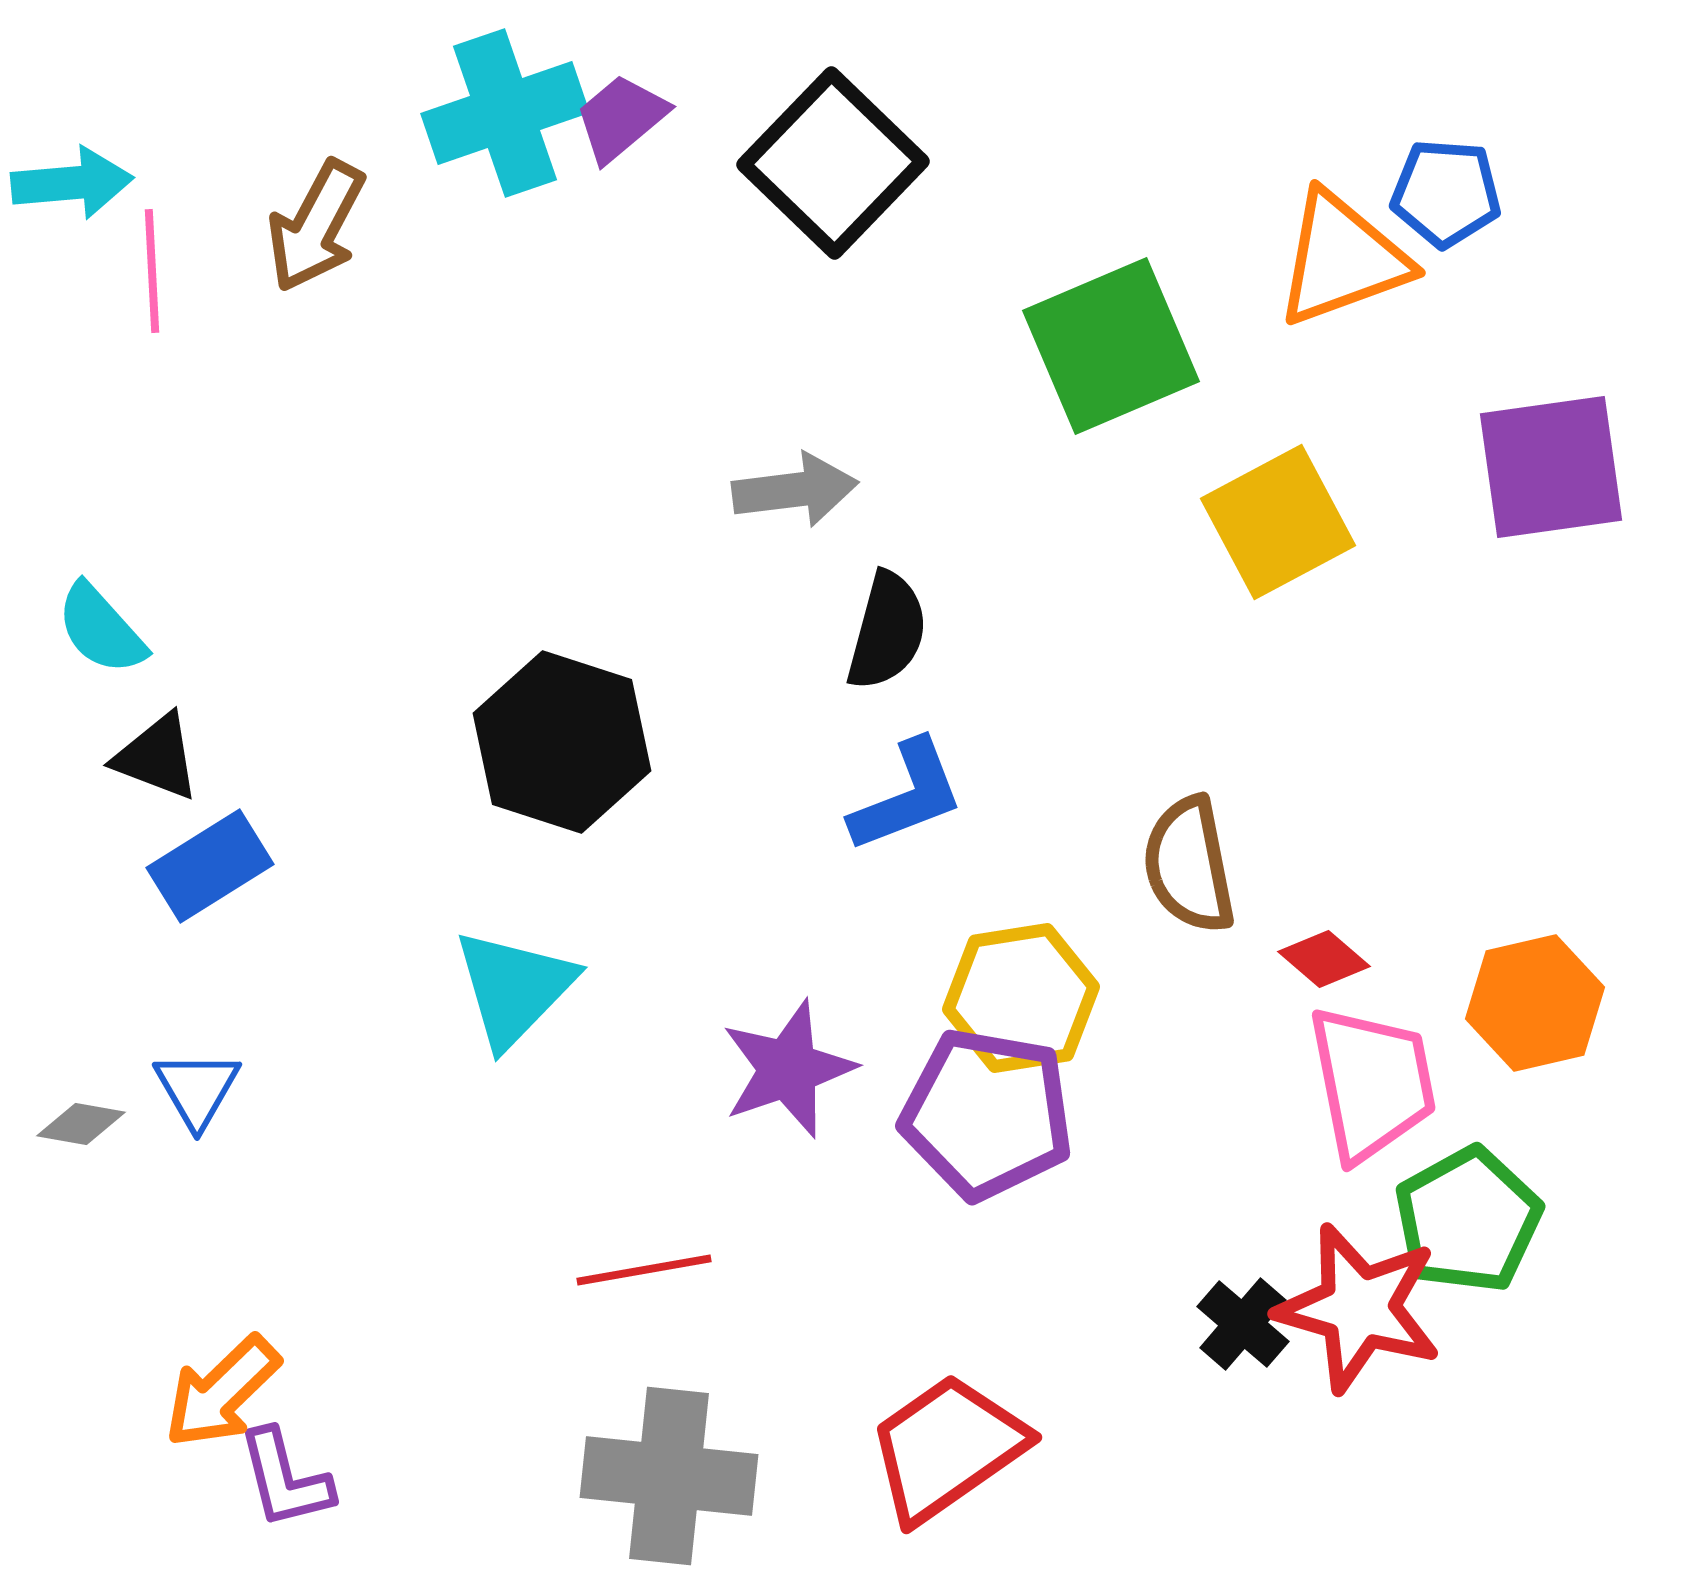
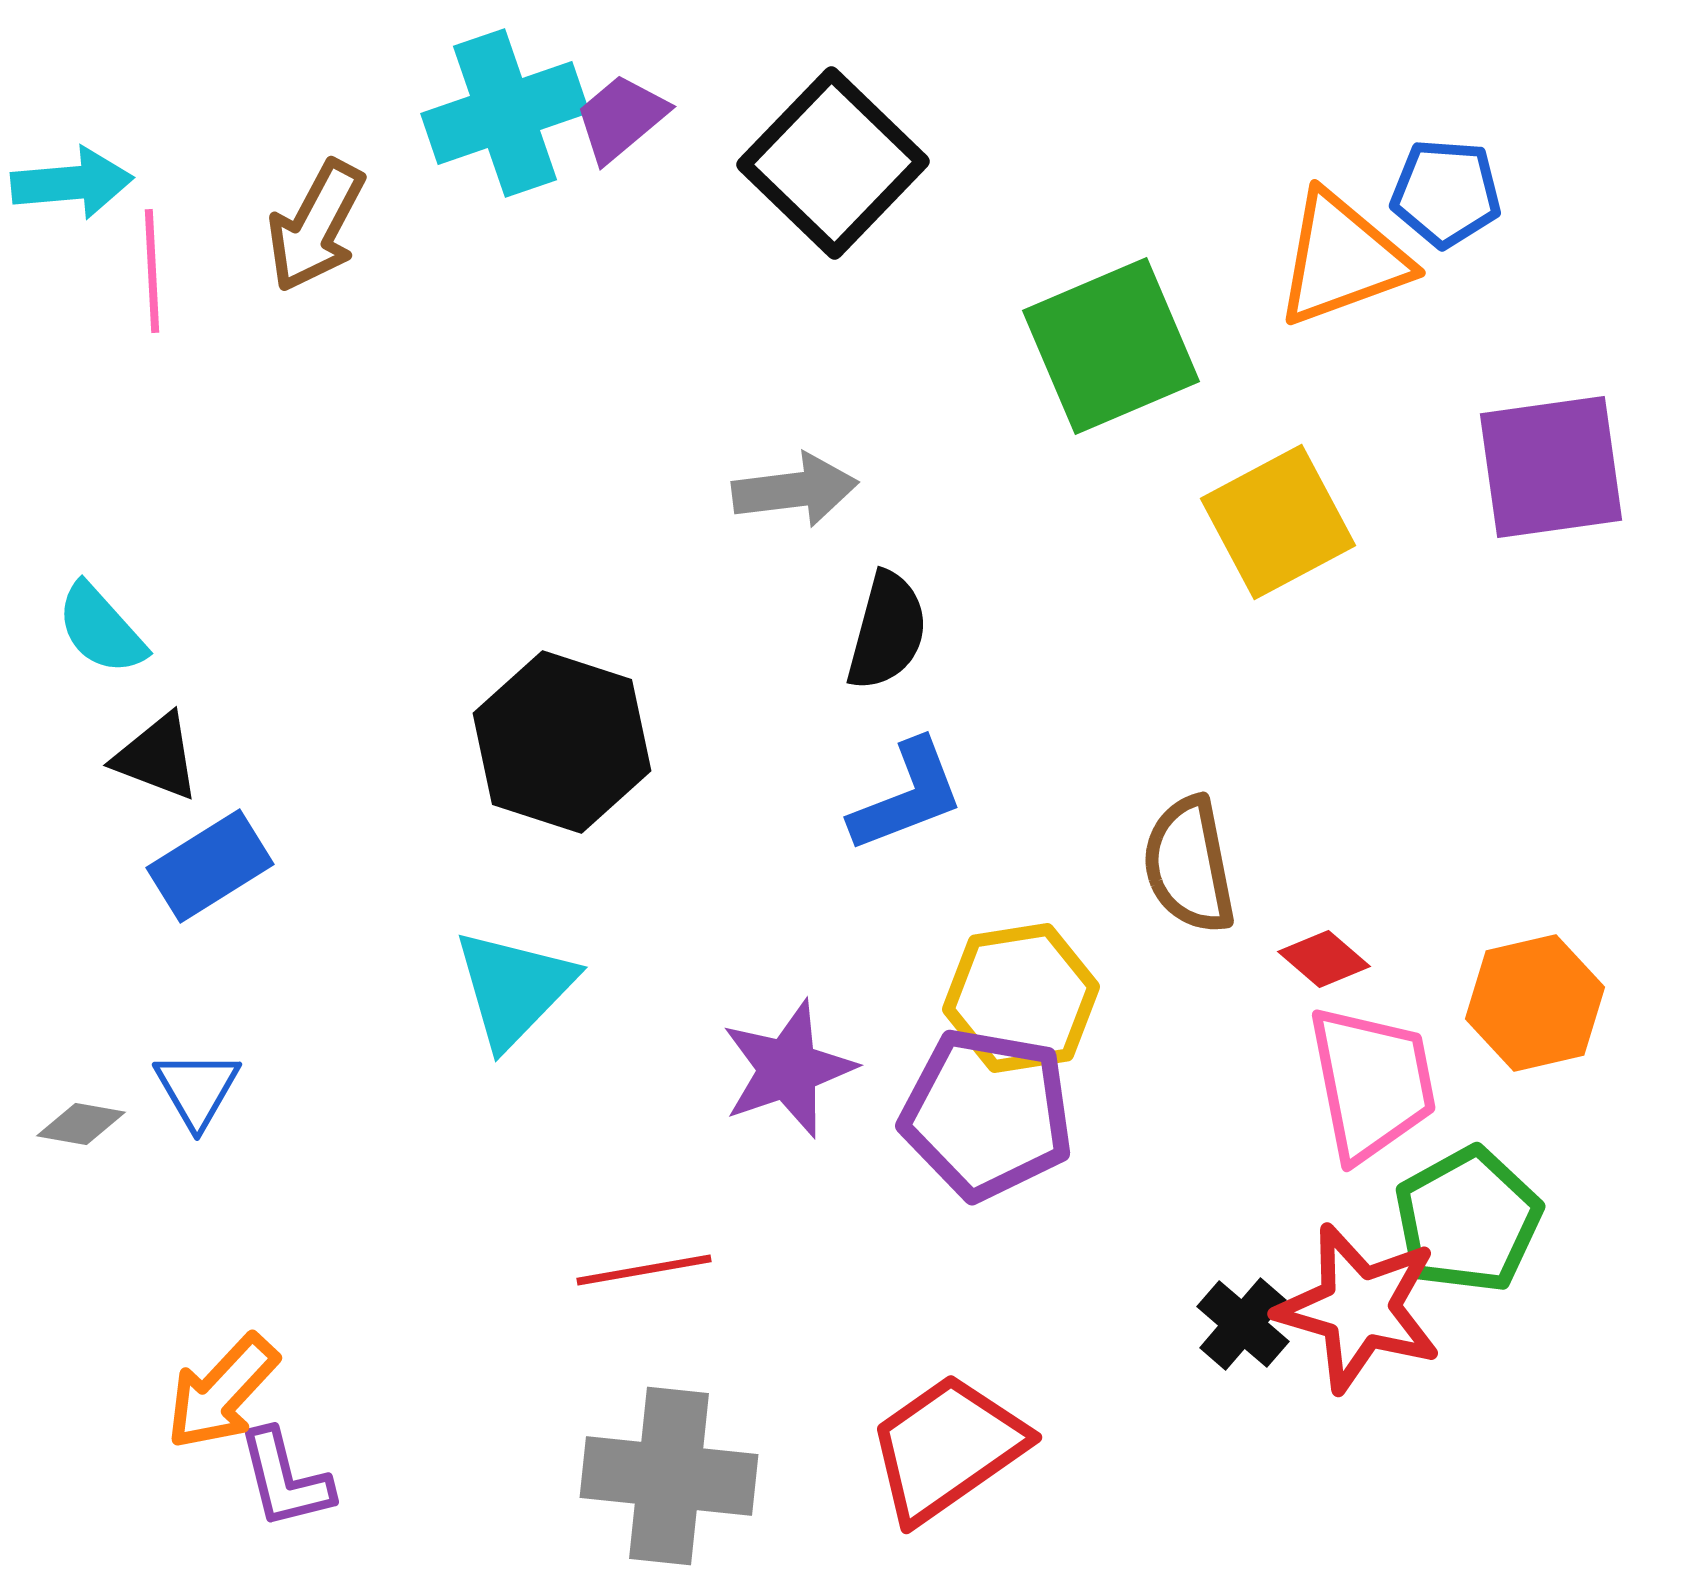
orange arrow: rotated 3 degrees counterclockwise
